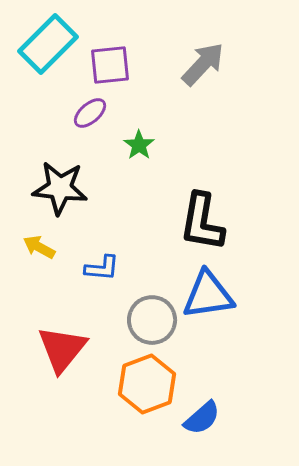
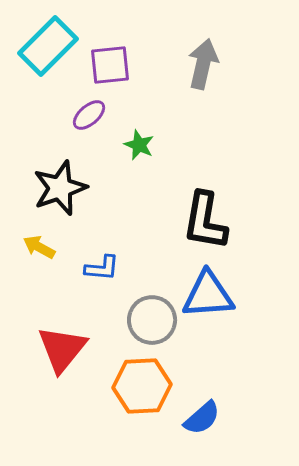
cyan rectangle: moved 2 px down
gray arrow: rotated 30 degrees counterclockwise
purple ellipse: moved 1 px left, 2 px down
green star: rotated 12 degrees counterclockwise
black star: rotated 26 degrees counterclockwise
black L-shape: moved 3 px right, 1 px up
blue triangle: rotated 4 degrees clockwise
orange hexagon: moved 5 px left, 2 px down; rotated 18 degrees clockwise
